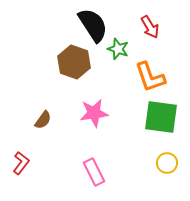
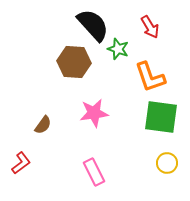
black semicircle: rotated 9 degrees counterclockwise
brown hexagon: rotated 16 degrees counterclockwise
brown semicircle: moved 5 px down
red L-shape: rotated 15 degrees clockwise
